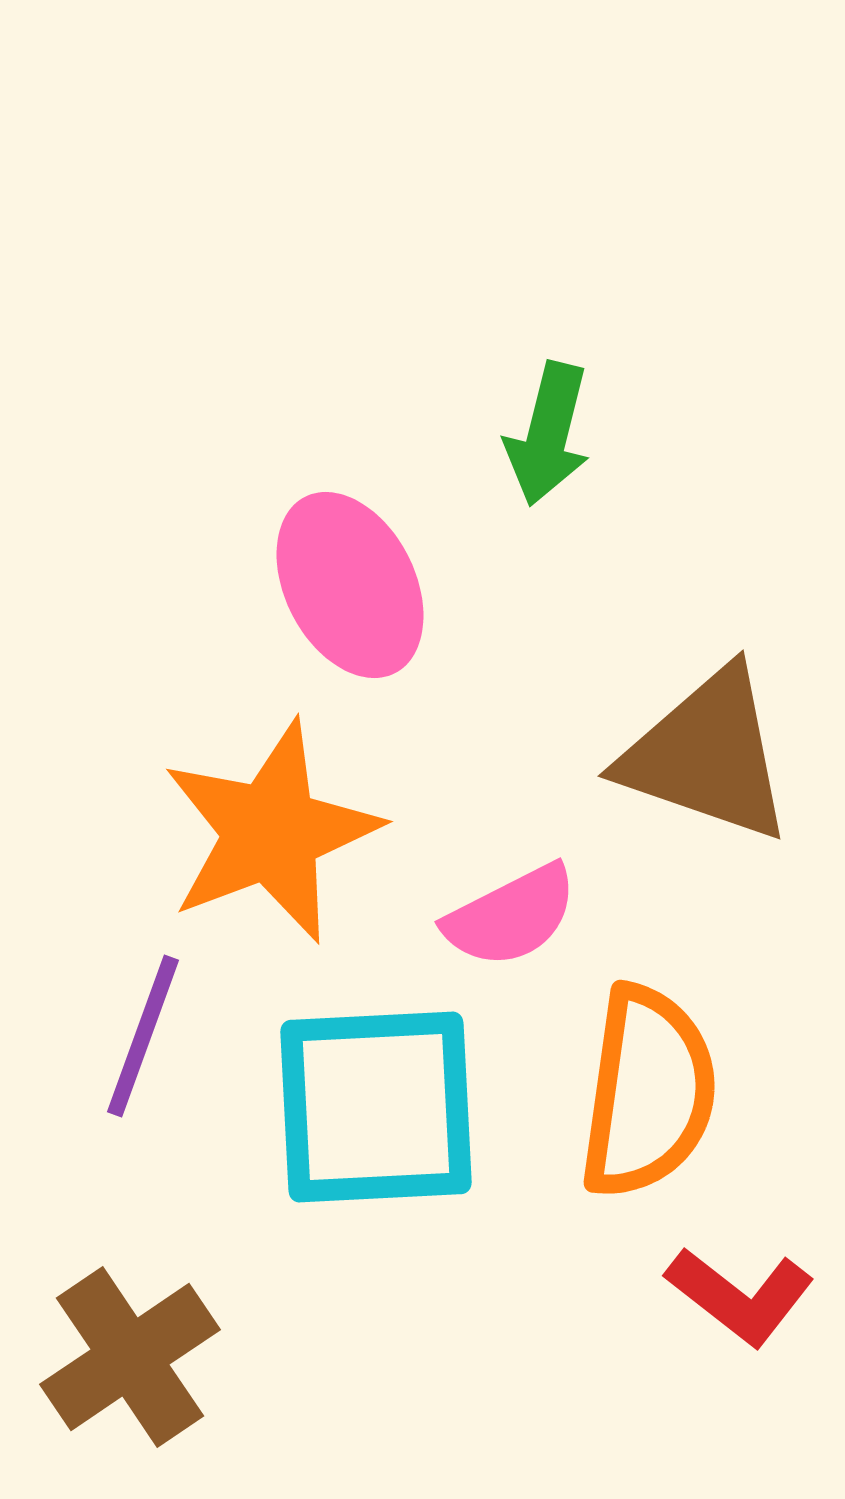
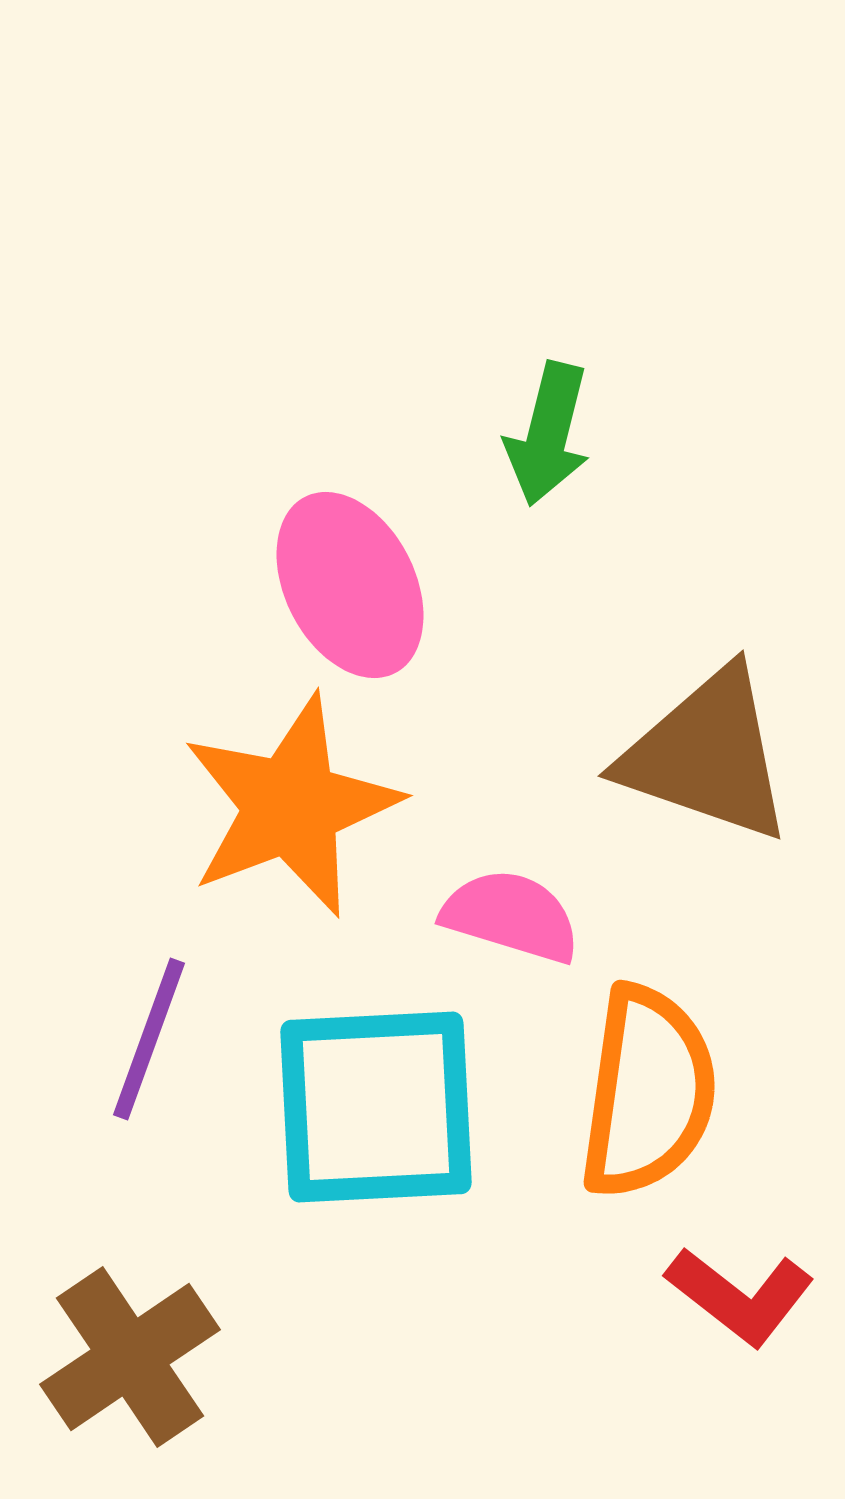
orange star: moved 20 px right, 26 px up
pink semicircle: rotated 136 degrees counterclockwise
purple line: moved 6 px right, 3 px down
